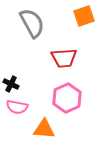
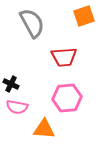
red trapezoid: moved 1 px up
pink hexagon: rotated 20 degrees clockwise
